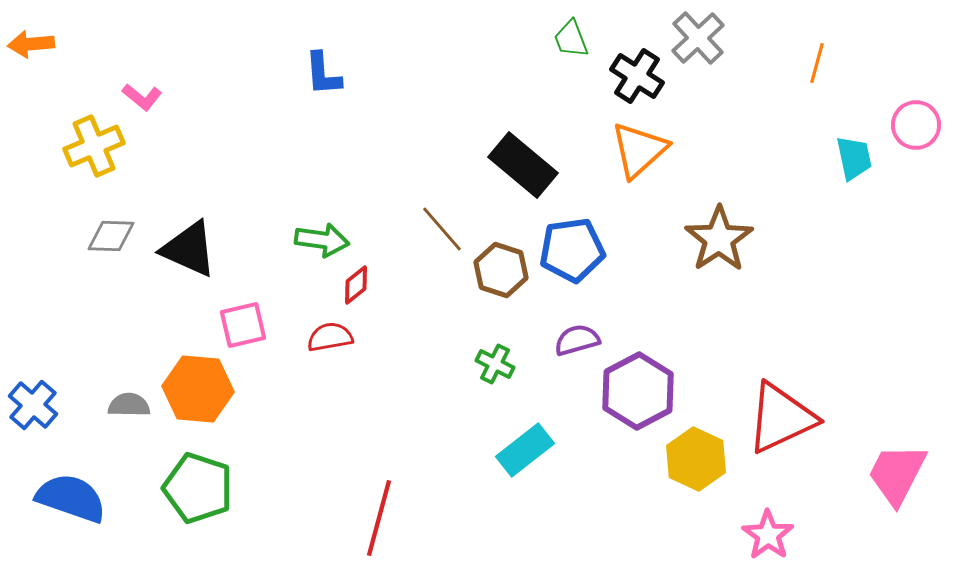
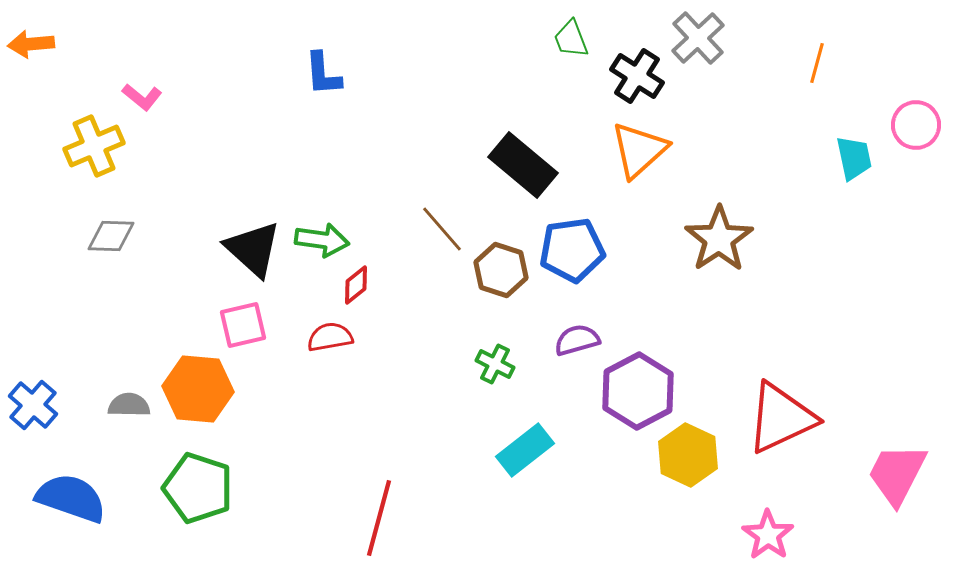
black triangle: moved 64 px right; rotated 18 degrees clockwise
yellow hexagon: moved 8 px left, 4 px up
